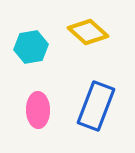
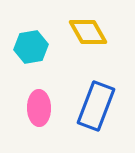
yellow diamond: rotated 18 degrees clockwise
pink ellipse: moved 1 px right, 2 px up
